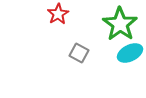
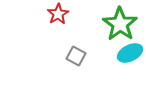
gray square: moved 3 px left, 3 px down
